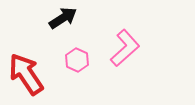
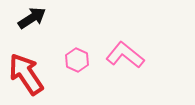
black arrow: moved 31 px left
pink L-shape: moved 7 px down; rotated 99 degrees counterclockwise
